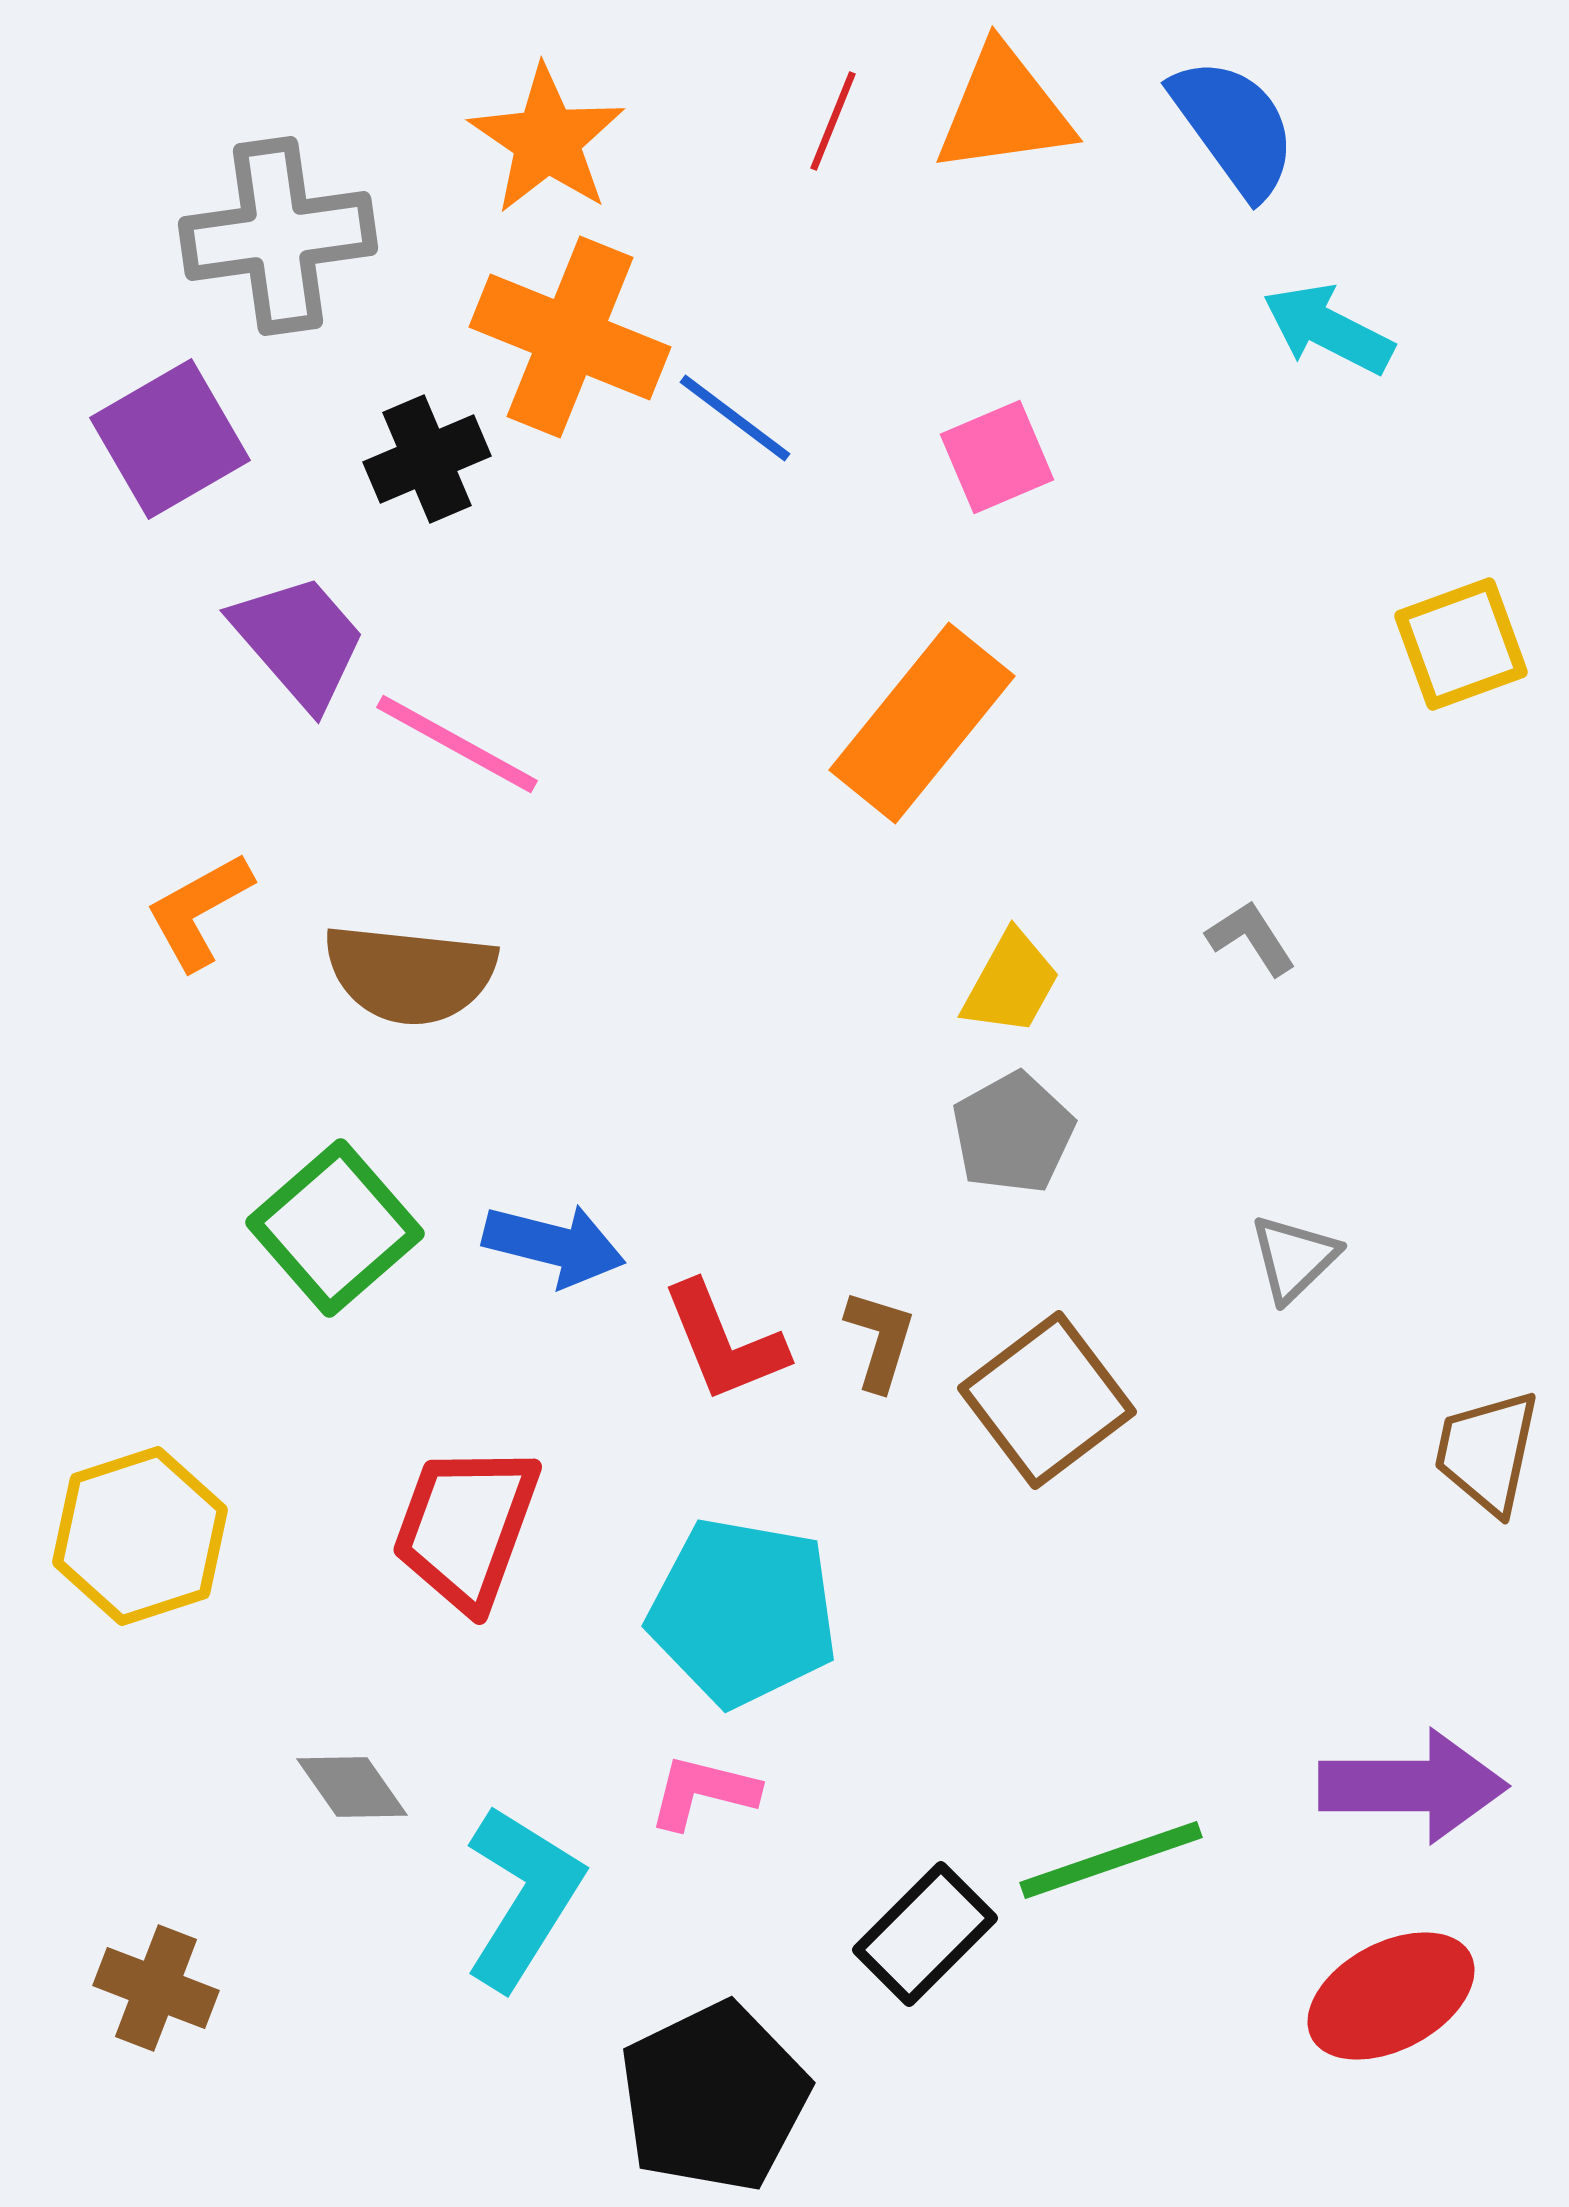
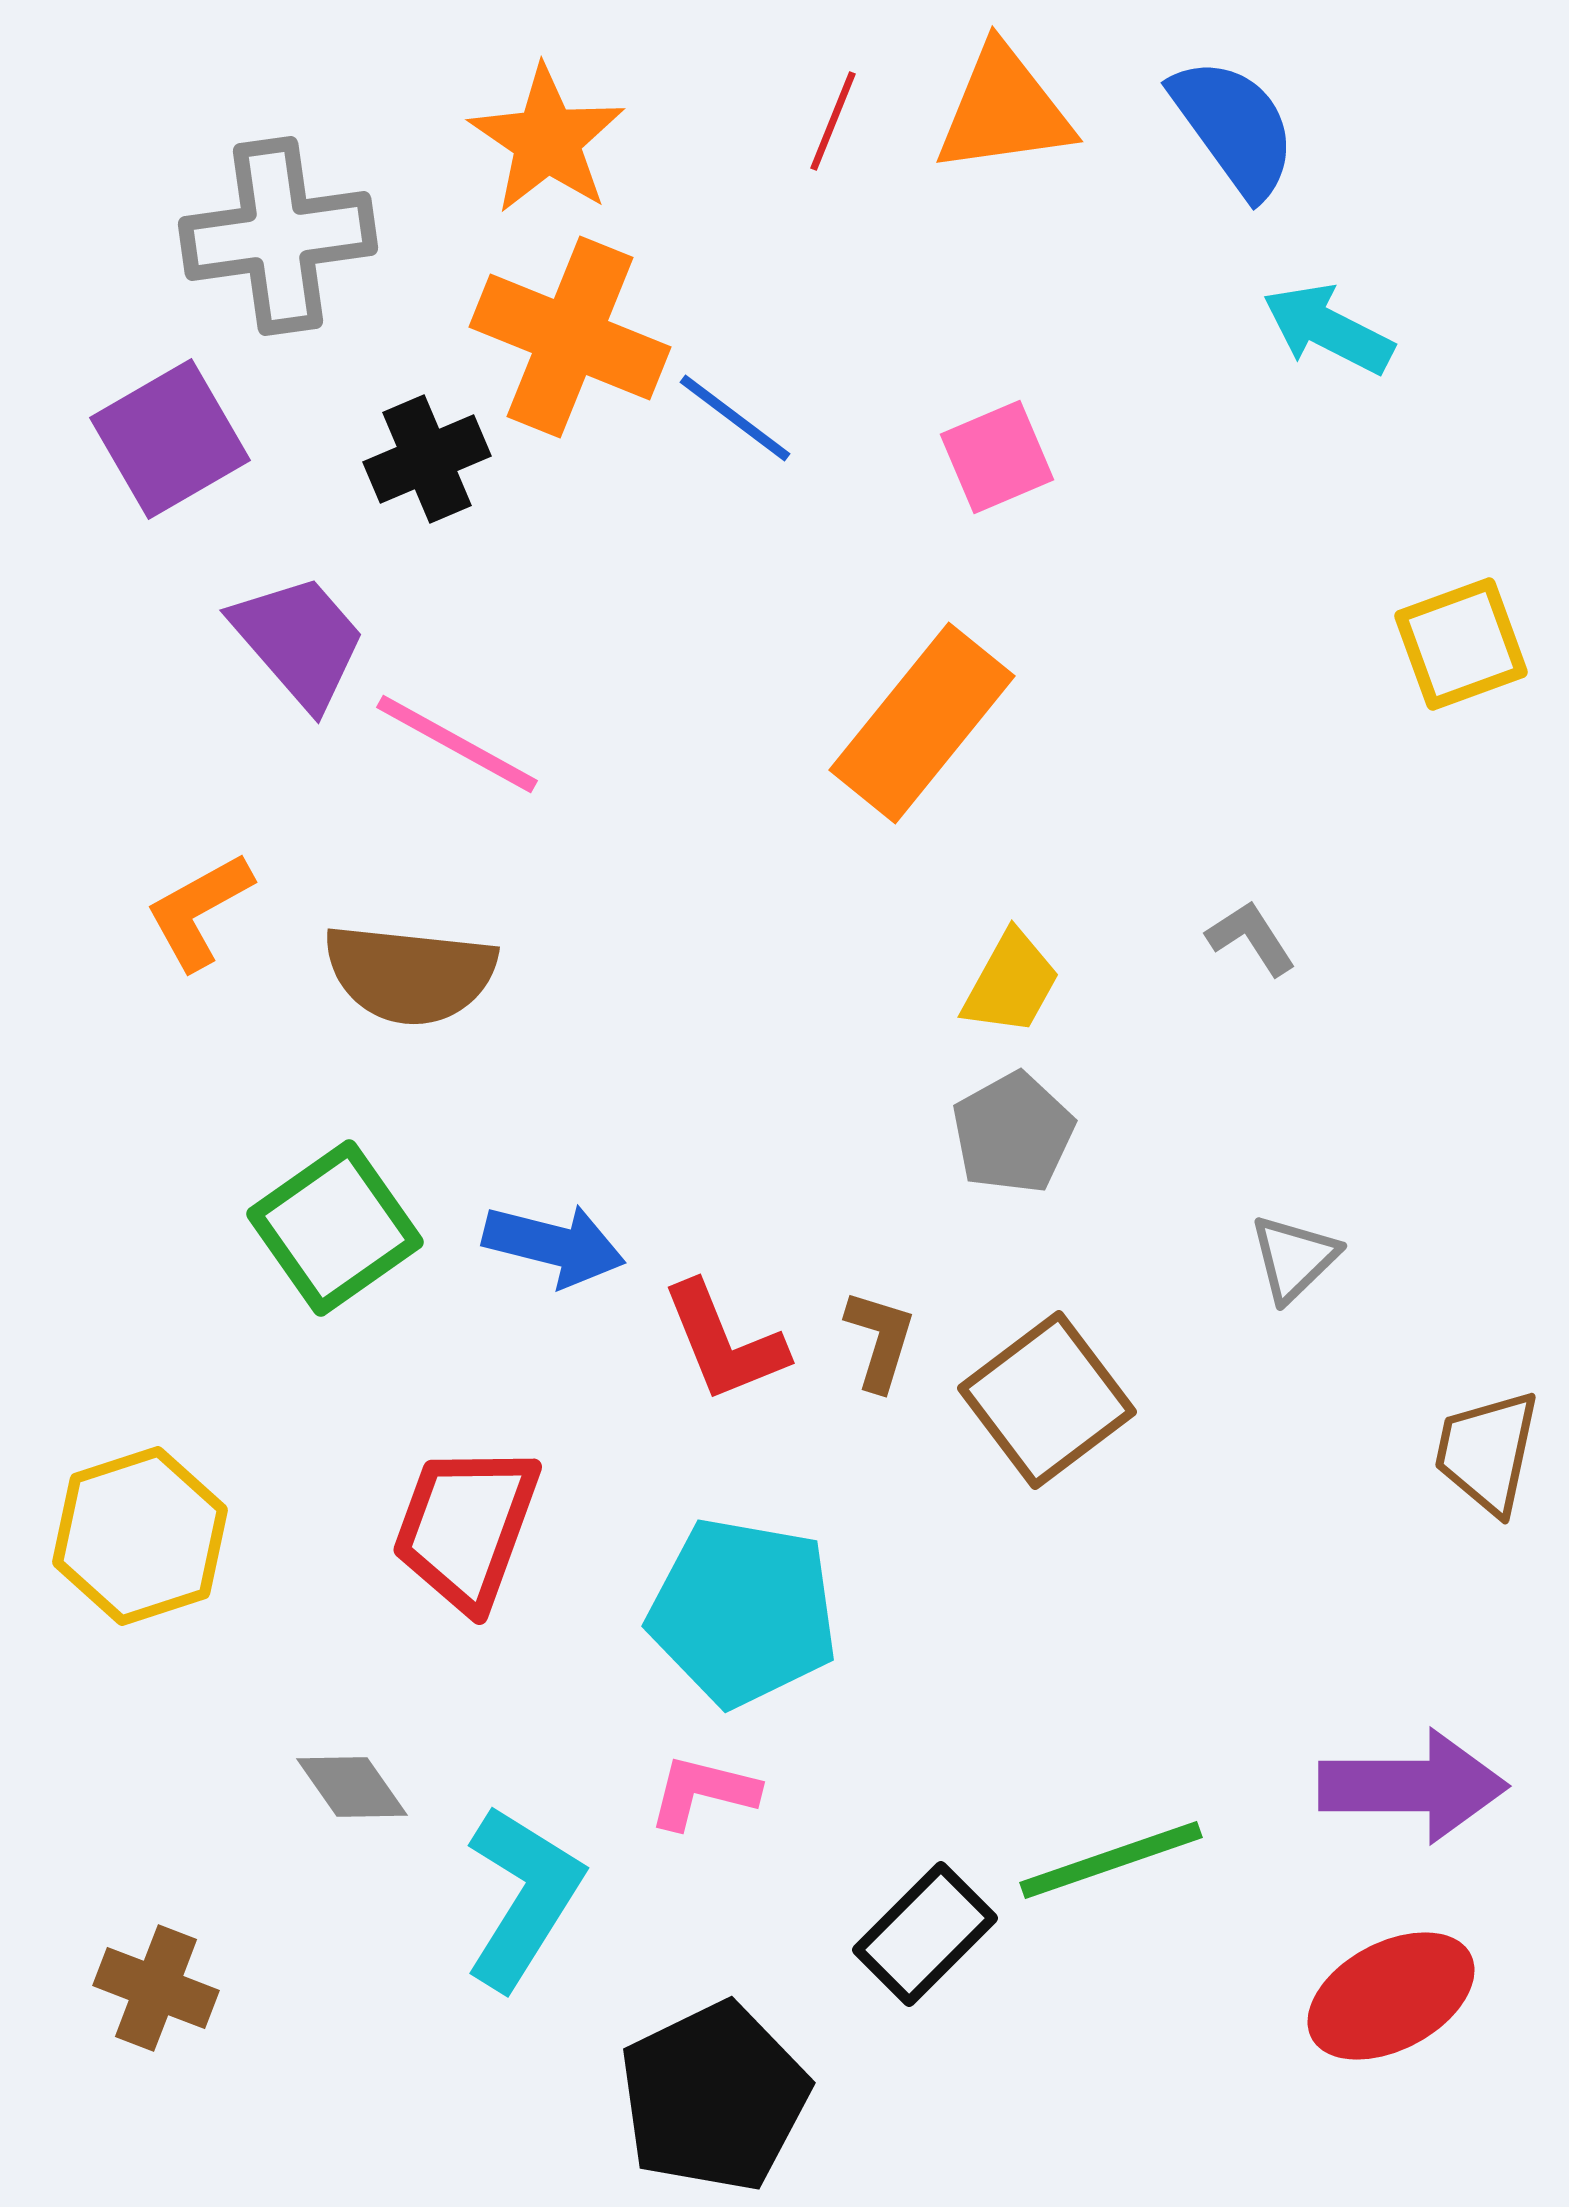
green square: rotated 6 degrees clockwise
